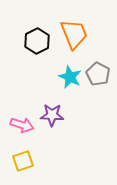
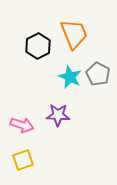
black hexagon: moved 1 px right, 5 px down
purple star: moved 6 px right
yellow square: moved 1 px up
